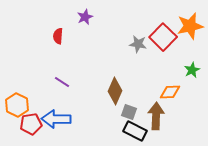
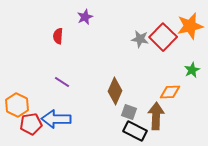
gray star: moved 2 px right, 5 px up
